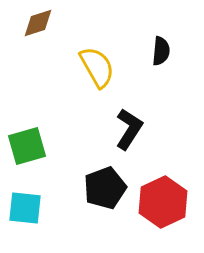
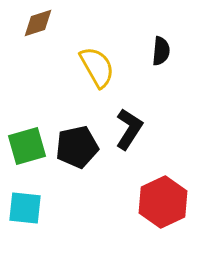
black pentagon: moved 28 px left, 41 px up; rotated 9 degrees clockwise
